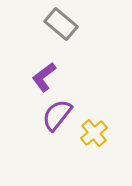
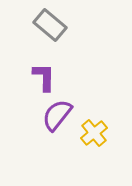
gray rectangle: moved 11 px left, 1 px down
purple L-shape: rotated 128 degrees clockwise
